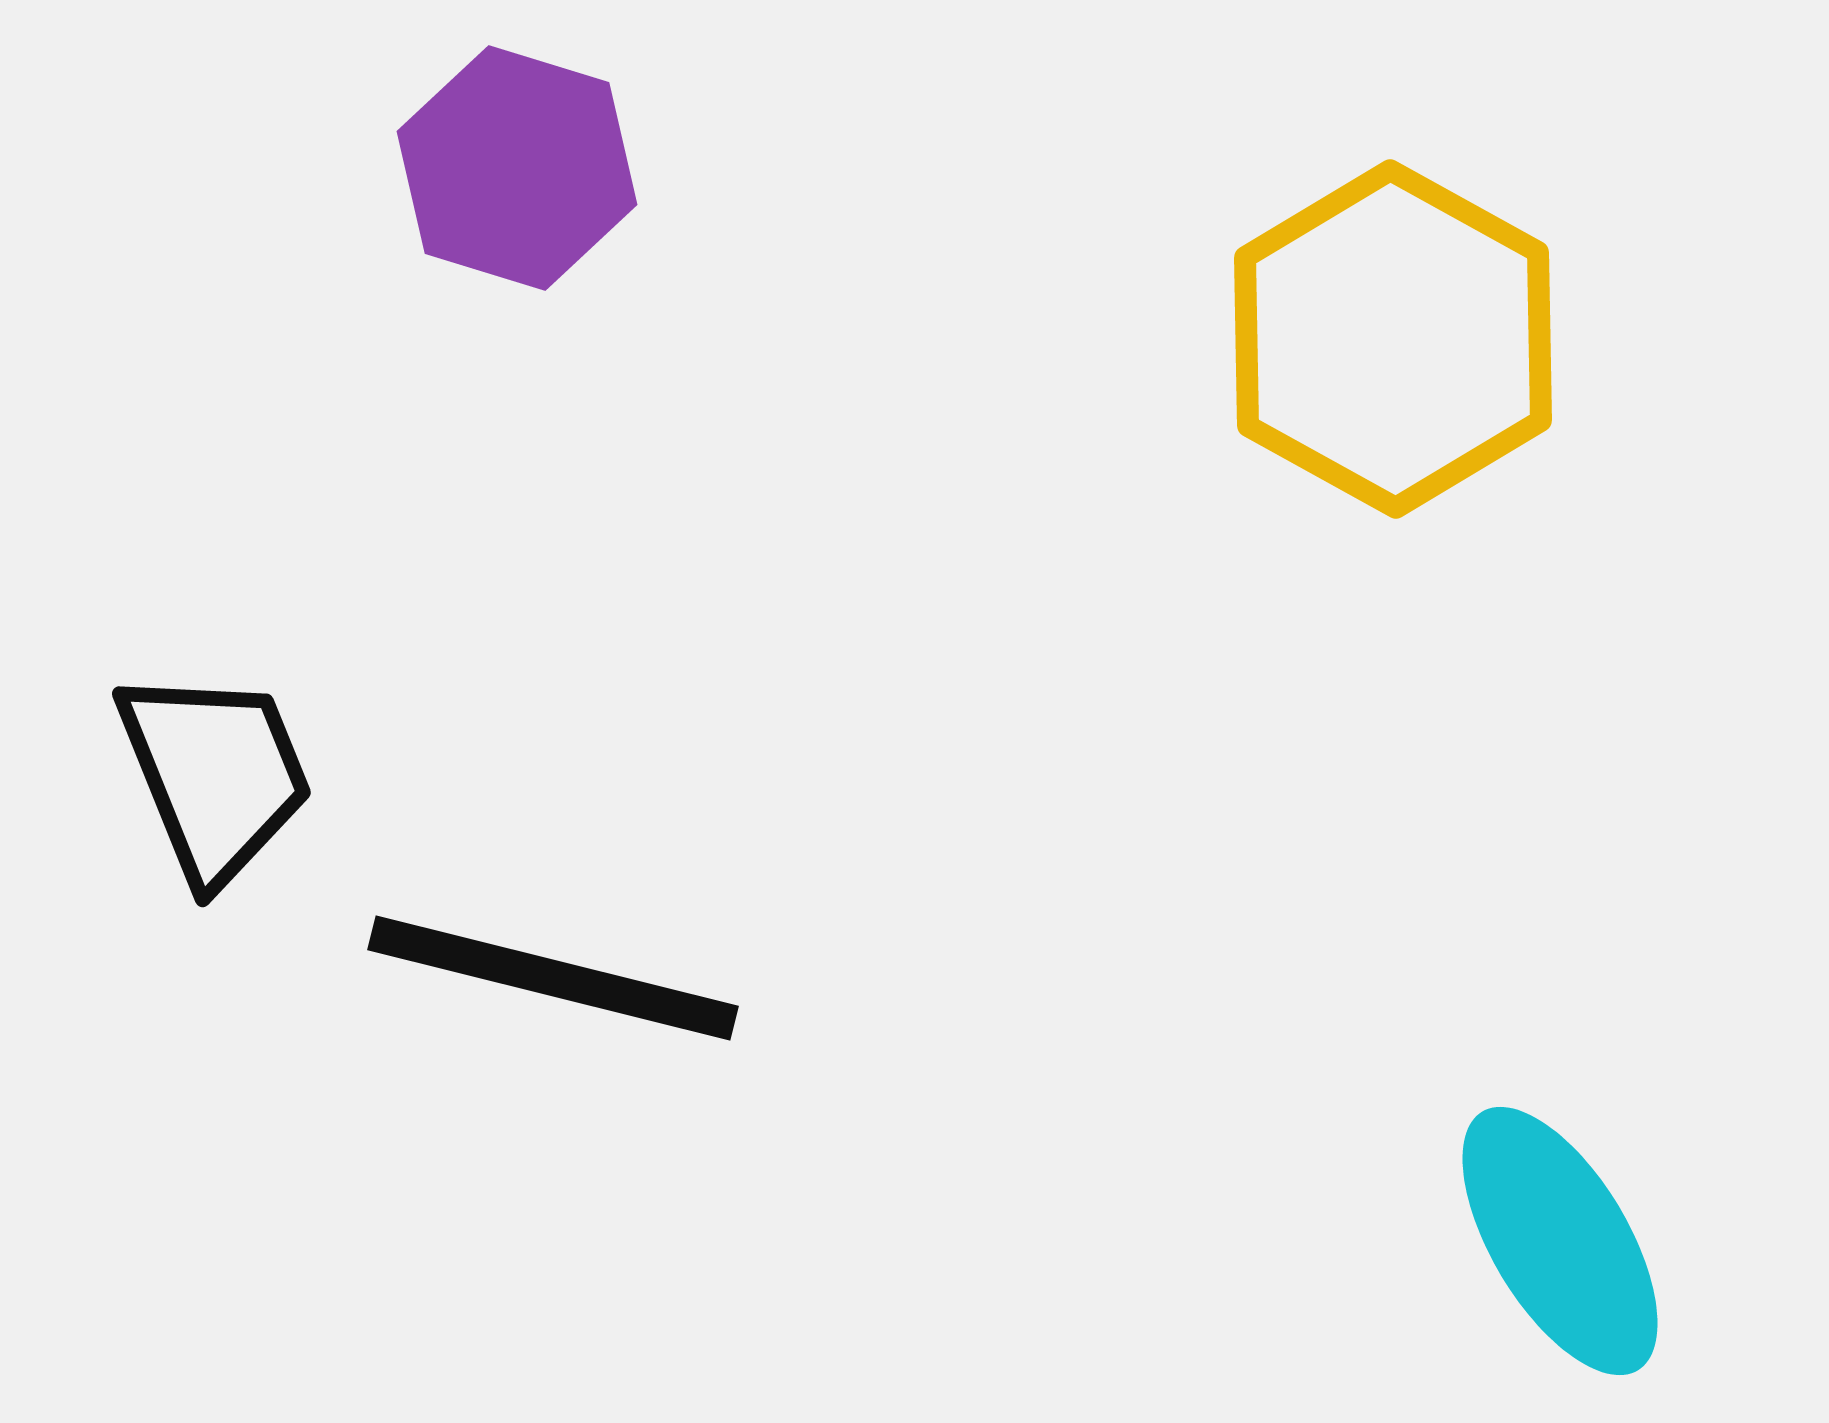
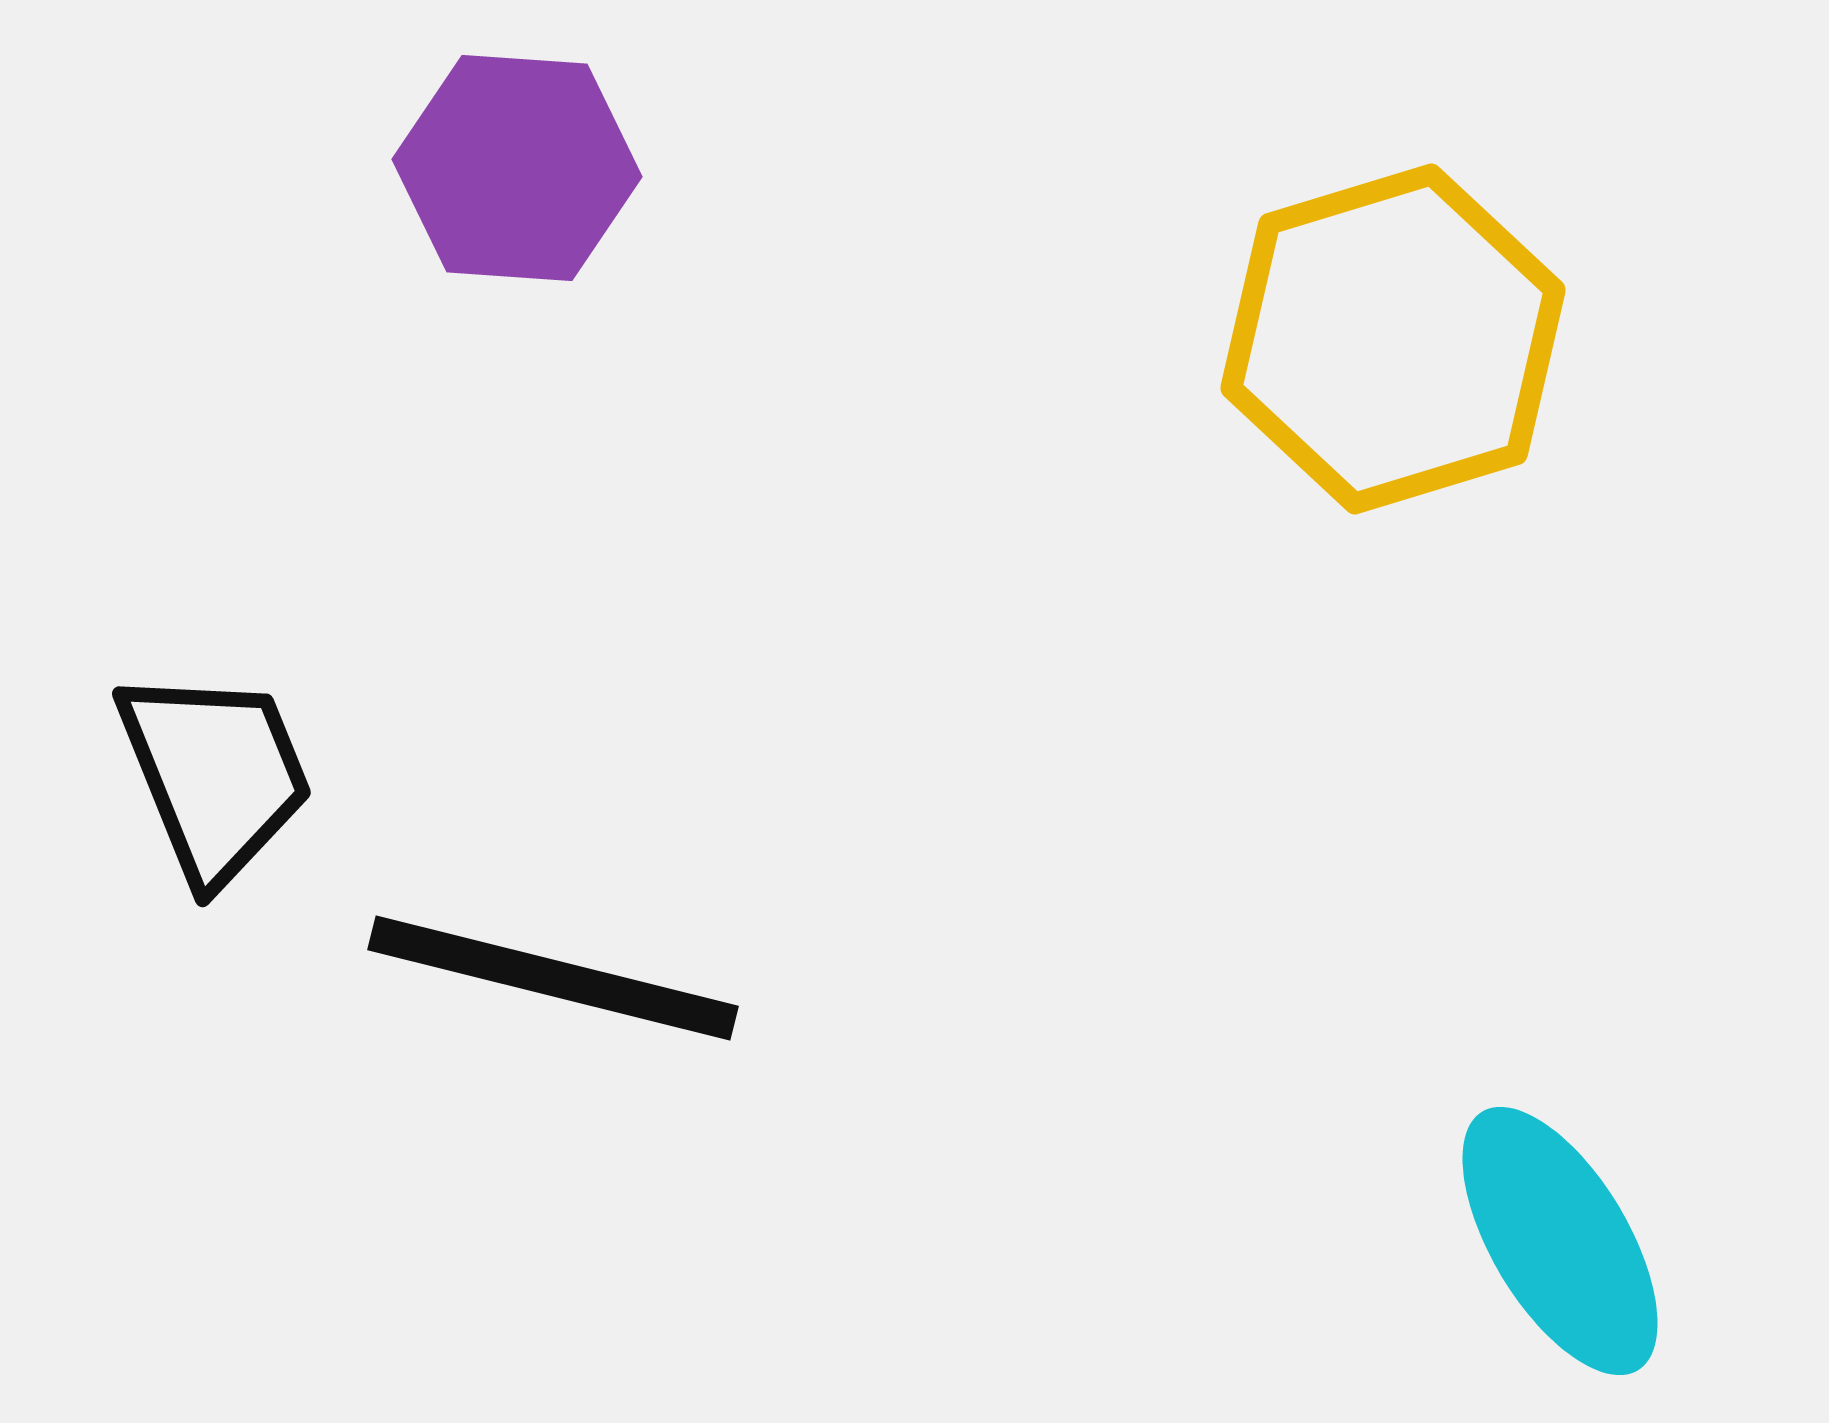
purple hexagon: rotated 13 degrees counterclockwise
yellow hexagon: rotated 14 degrees clockwise
